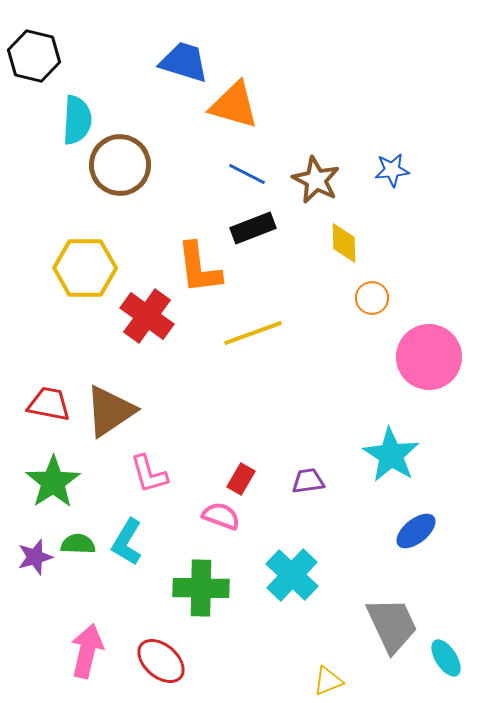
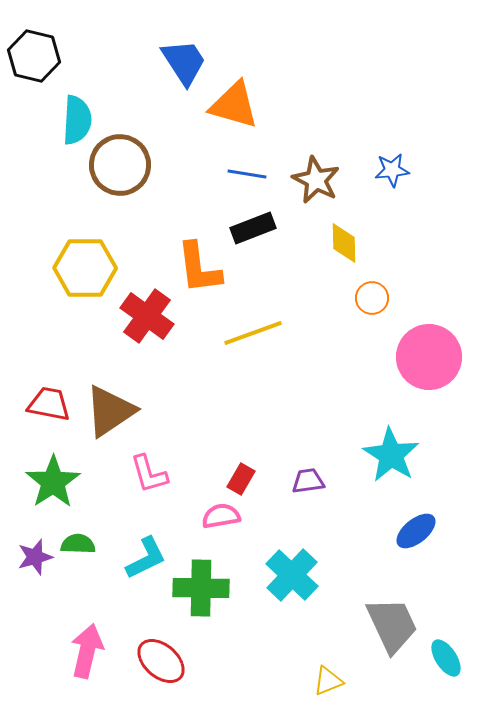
blue trapezoid: rotated 40 degrees clockwise
blue line: rotated 18 degrees counterclockwise
pink semicircle: rotated 30 degrees counterclockwise
cyan L-shape: moved 19 px right, 16 px down; rotated 147 degrees counterclockwise
